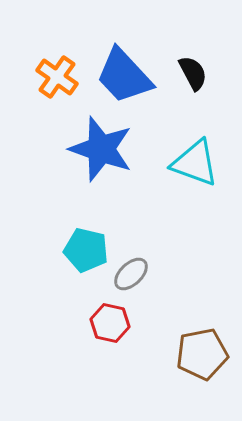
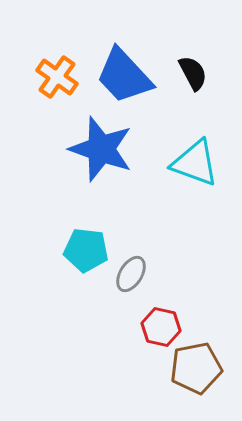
cyan pentagon: rotated 6 degrees counterclockwise
gray ellipse: rotated 15 degrees counterclockwise
red hexagon: moved 51 px right, 4 px down
brown pentagon: moved 6 px left, 14 px down
